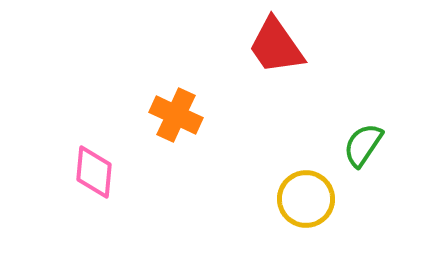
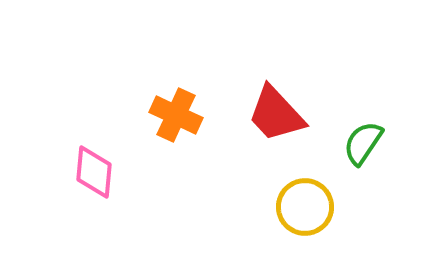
red trapezoid: moved 68 px down; rotated 8 degrees counterclockwise
green semicircle: moved 2 px up
yellow circle: moved 1 px left, 8 px down
